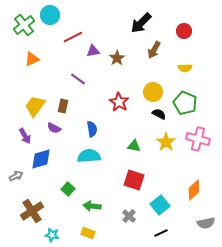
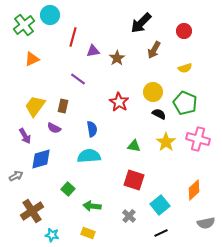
red line: rotated 48 degrees counterclockwise
yellow semicircle: rotated 16 degrees counterclockwise
